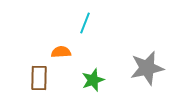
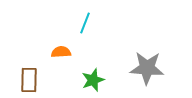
gray star: rotated 16 degrees clockwise
brown rectangle: moved 10 px left, 2 px down
